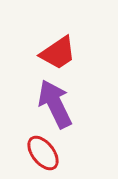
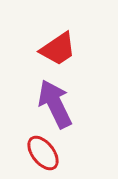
red trapezoid: moved 4 px up
